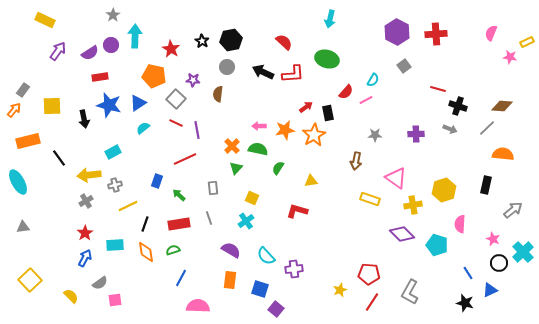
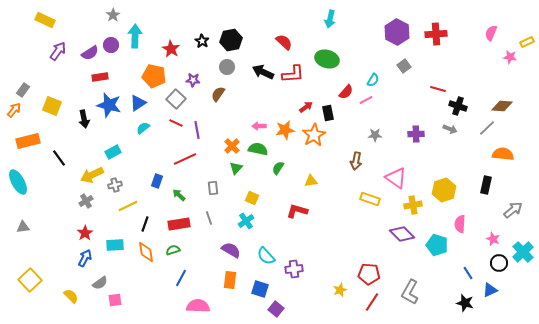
brown semicircle at (218, 94): rotated 28 degrees clockwise
yellow square at (52, 106): rotated 24 degrees clockwise
yellow arrow at (89, 175): moved 3 px right; rotated 20 degrees counterclockwise
